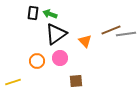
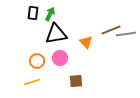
green arrow: rotated 96 degrees clockwise
black triangle: rotated 25 degrees clockwise
orange triangle: moved 1 px right, 1 px down
yellow line: moved 19 px right
